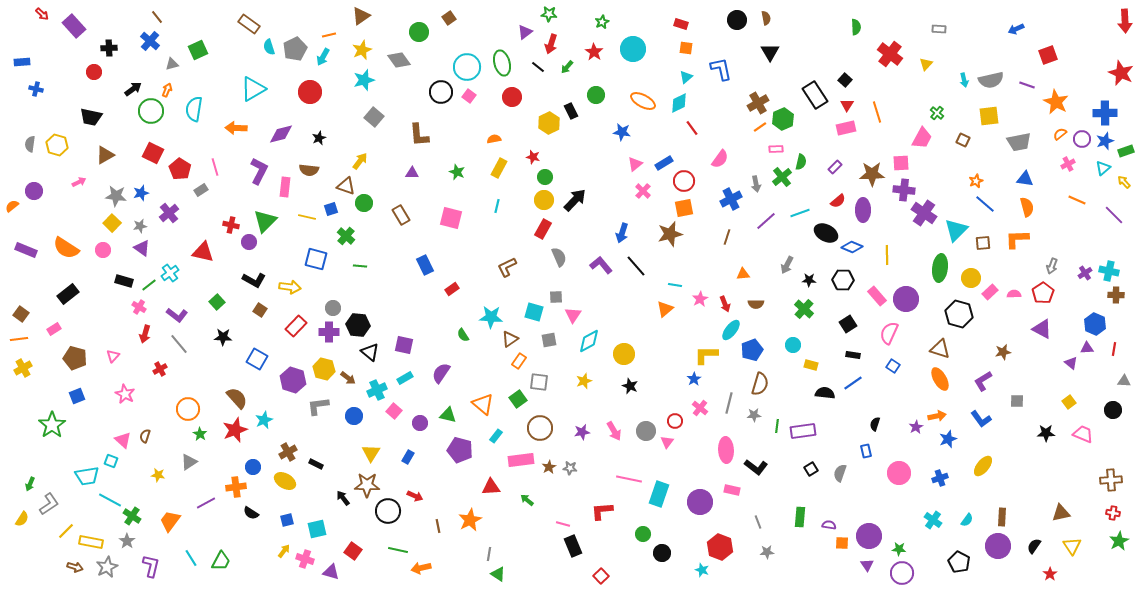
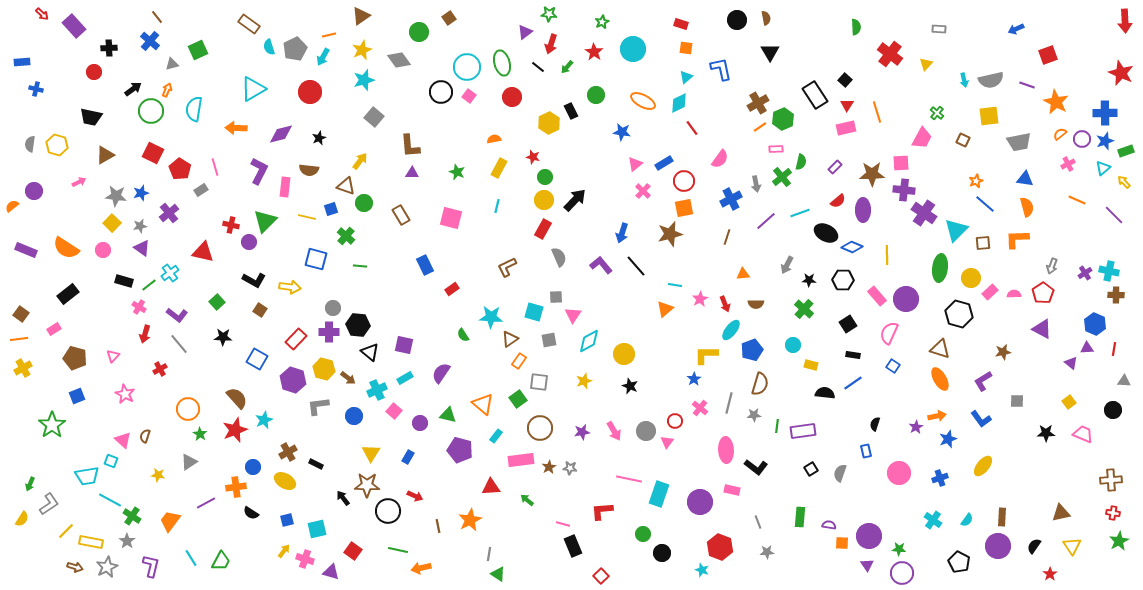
brown L-shape at (419, 135): moved 9 px left, 11 px down
red rectangle at (296, 326): moved 13 px down
